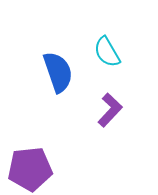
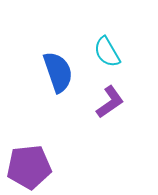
purple L-shape: moved 8 px up; rotated 12 degrees clockwise
purple pentagon: moved 1 px left, 2 px up
